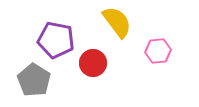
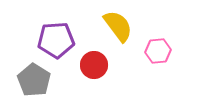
yellow semicircle: moved 1 px right, 4 px down
purple pentagon: rotated 15 degrees counterclockwise
red circle: moved 1 px right, 2 px down
